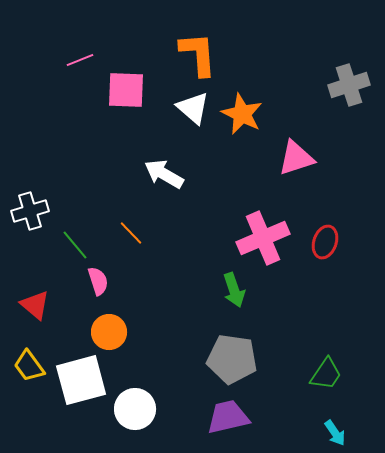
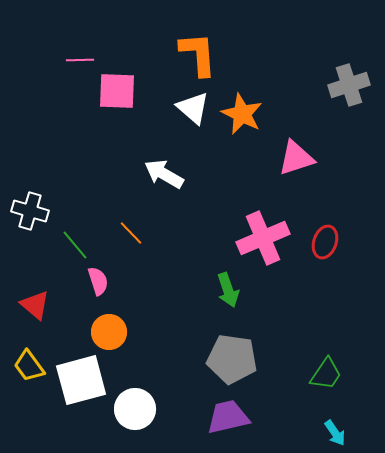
pink line: rotated 20 degrees clockwise
pink square: moved 9 px left, 1 px down
white cross: rotated 33 degrees clockwise
green arrow: moved 6 px left
